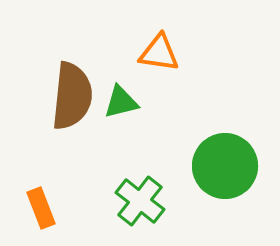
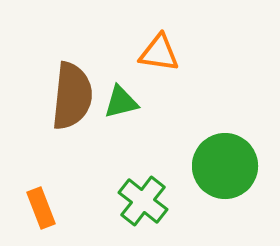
green cross: moved 3 px right
